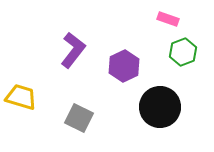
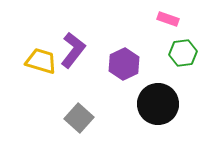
green hexagon: moved 1 px down; rotated 12 degrees clockwise
purple hexagon: moved 2 px up
yellow trapezoid: moved 20 px right, 36 px up
black circle: moved 2 px left, 3 px up
gray square: rotated 16 degrees clockwise
